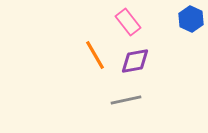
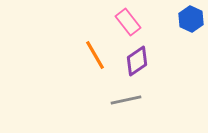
purple diamond: moved 2 px right; rotated 24 degrees counterclockwise
